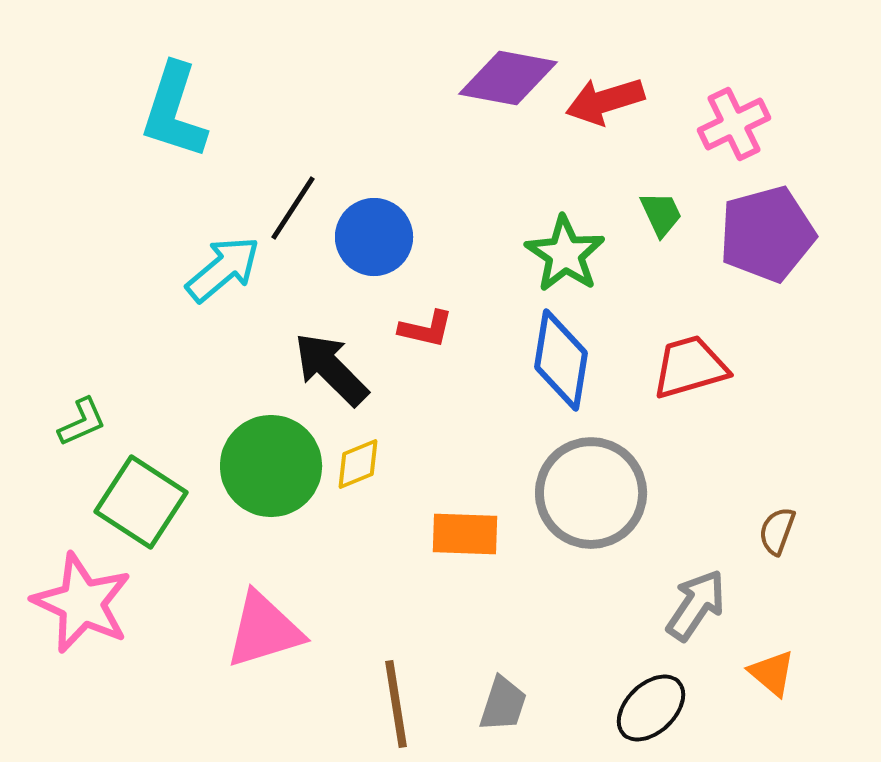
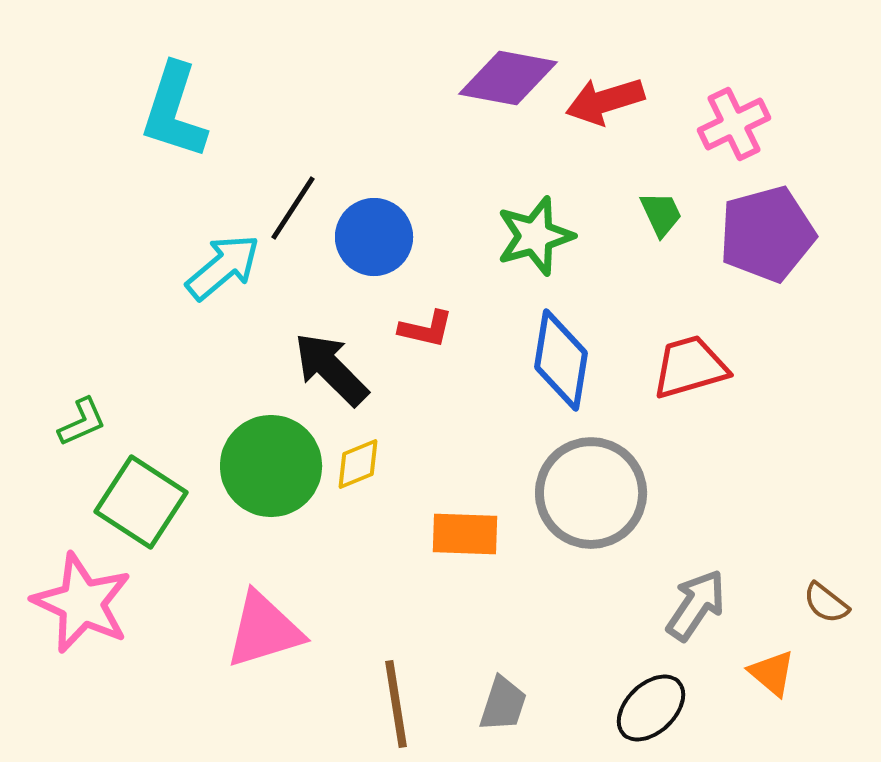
green star: moved 30 px left, 18 px up; rotated 22 degrees clockwise
cyan arrow: moved 2 px up
brown semicircle: moved 49 px right, 72 px down; rotated 72 degrees counterclockwise
